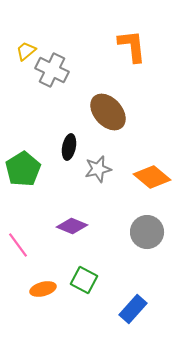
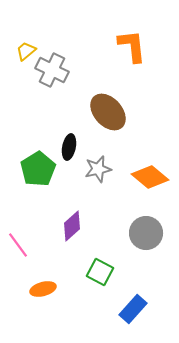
green pentagon: moved 15 px right
orange diamond: moved 2 px left
purple diamond: rotated 64 degrees counterclockwise
gray circle: moved 1 px left, 1 px down
green square: moved 16 px right, 8 px up
